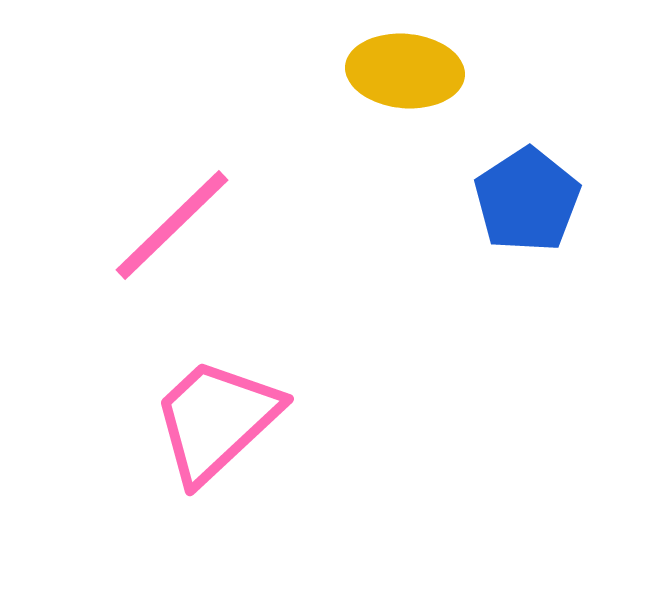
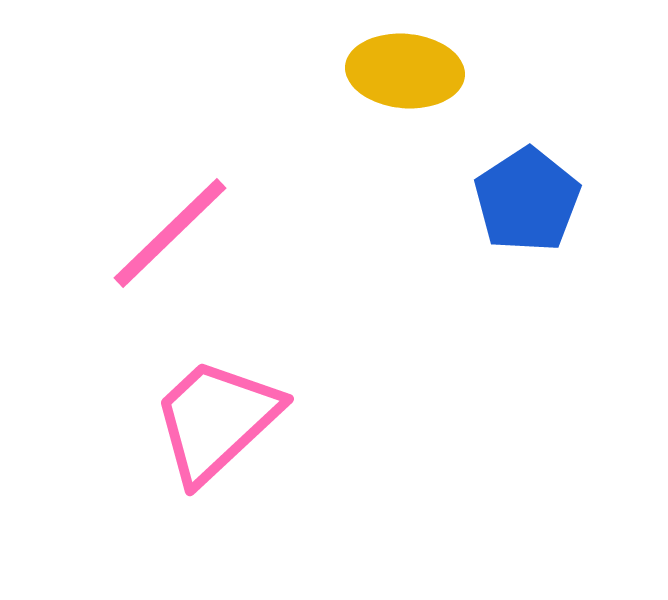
pink line: moved 2 px left, 8 px down
